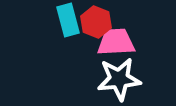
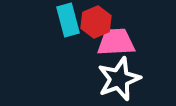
red hexagon: rotated 16 degrees clockwise
white star: rotated 15 degrees counterclockwise
